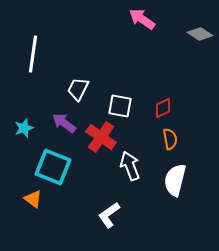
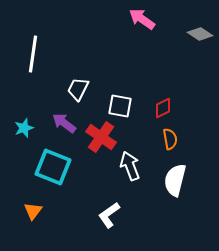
orange triangle: moved 12 px down; rotated 30 degrees clockwise
